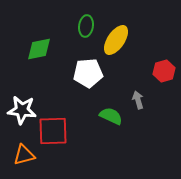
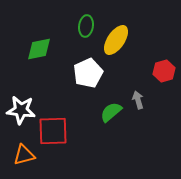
white pentagon: rotated 20 degrees counterclockwise
white star: moved 1 px left
green semicircle: moved 4 px up; rotated 65 degrees counterclockwise
